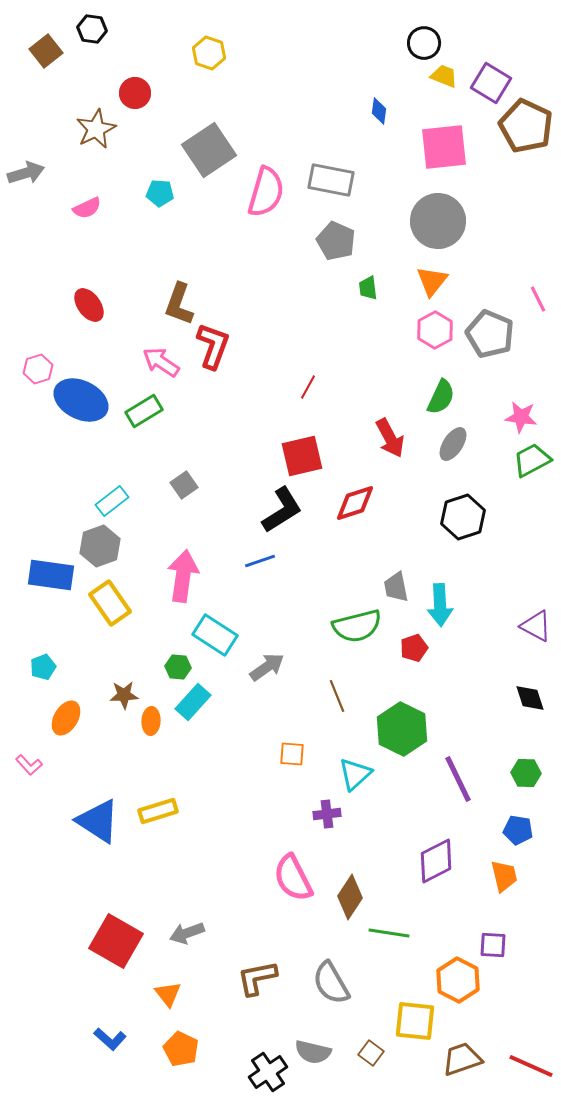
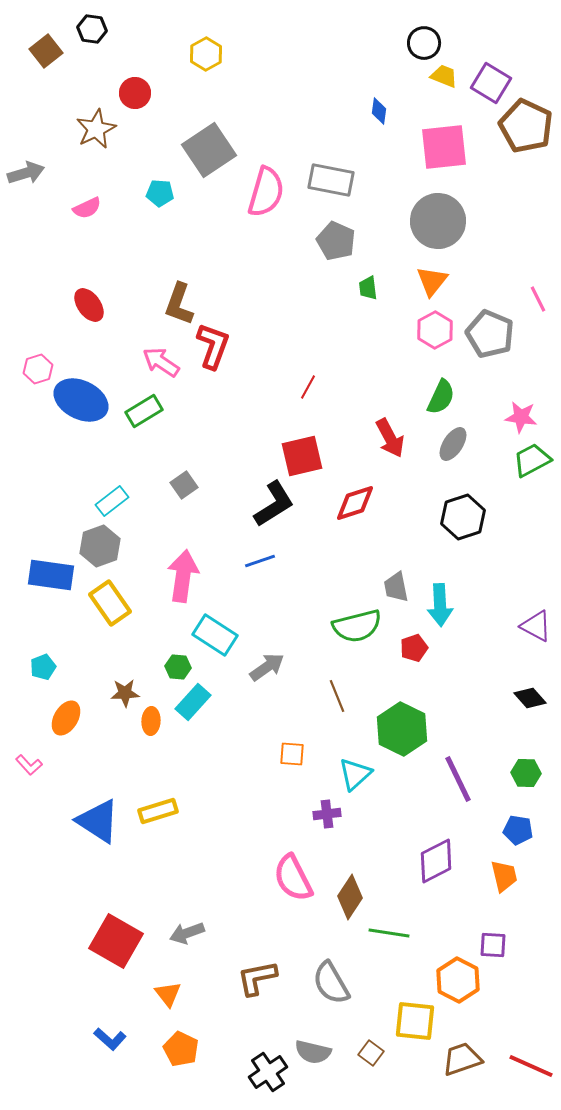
yellow hexagon at (209, 53): moved 3 px left, 1 px down; rotated 12 degrees clockwise
black L-shape at (282, 510): moved 8 px left, 6 px up
brown star at (124, 695): moved 1 px right, 2 px up
black diamond at (530, 698): rotated 24 degrees counterclockwise
